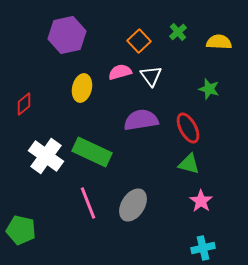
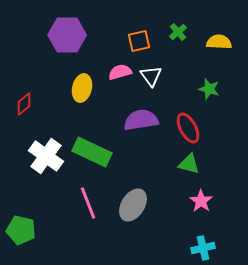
purple hexagon: rotated 12 degrees clockwise
orange square: rotated 30 degrees clockwise
